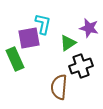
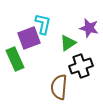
purple square: rotated 10 degrees counterclockwise
